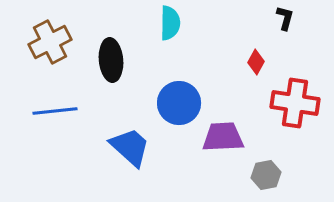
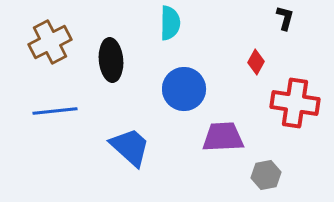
blue circle: moved 5 px right, 14 px up
